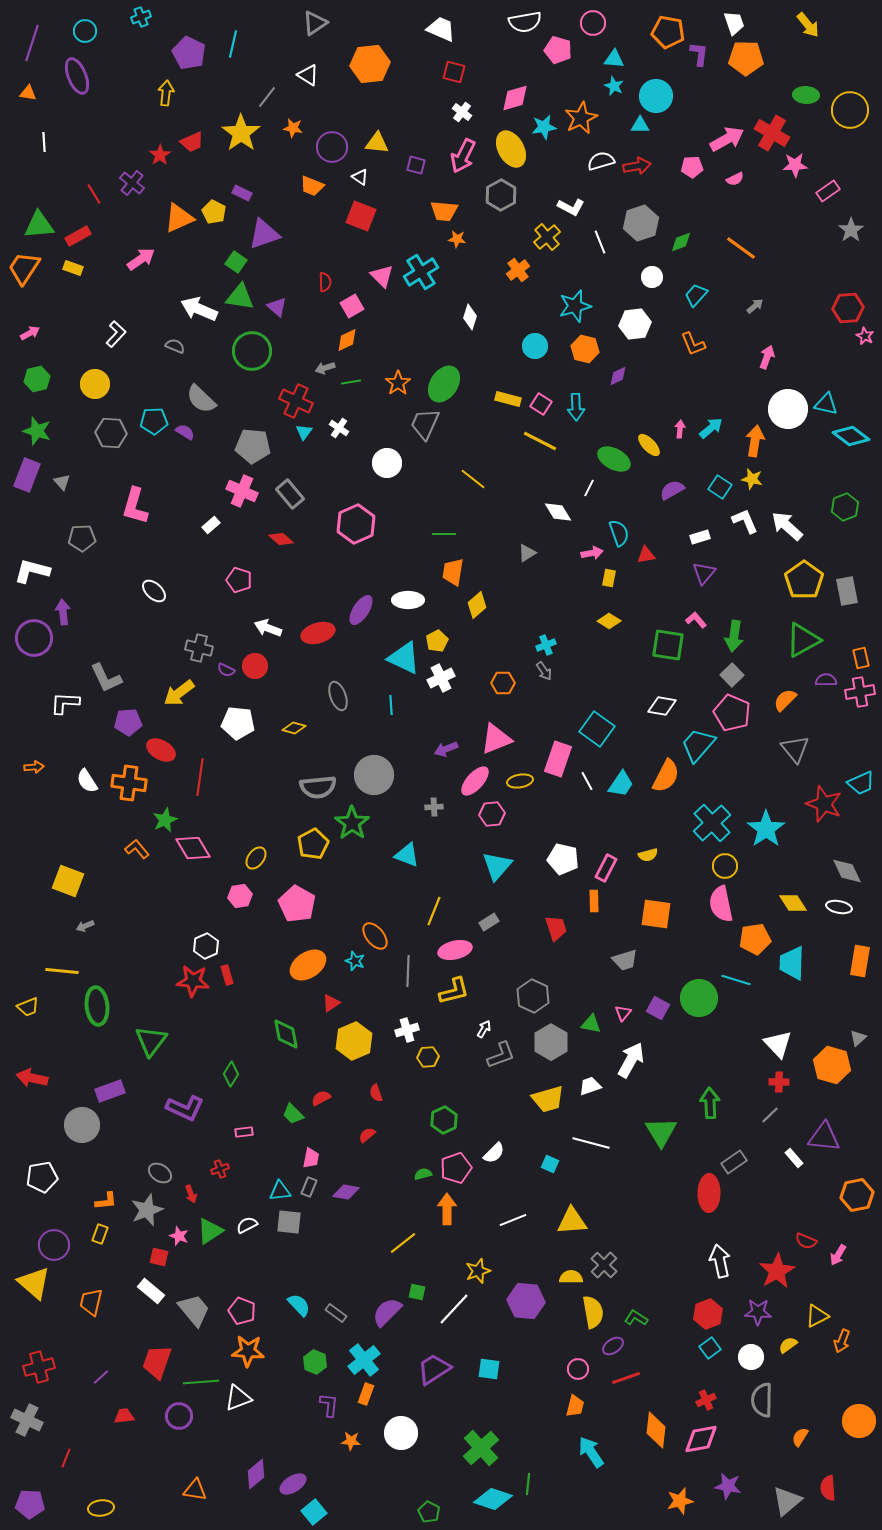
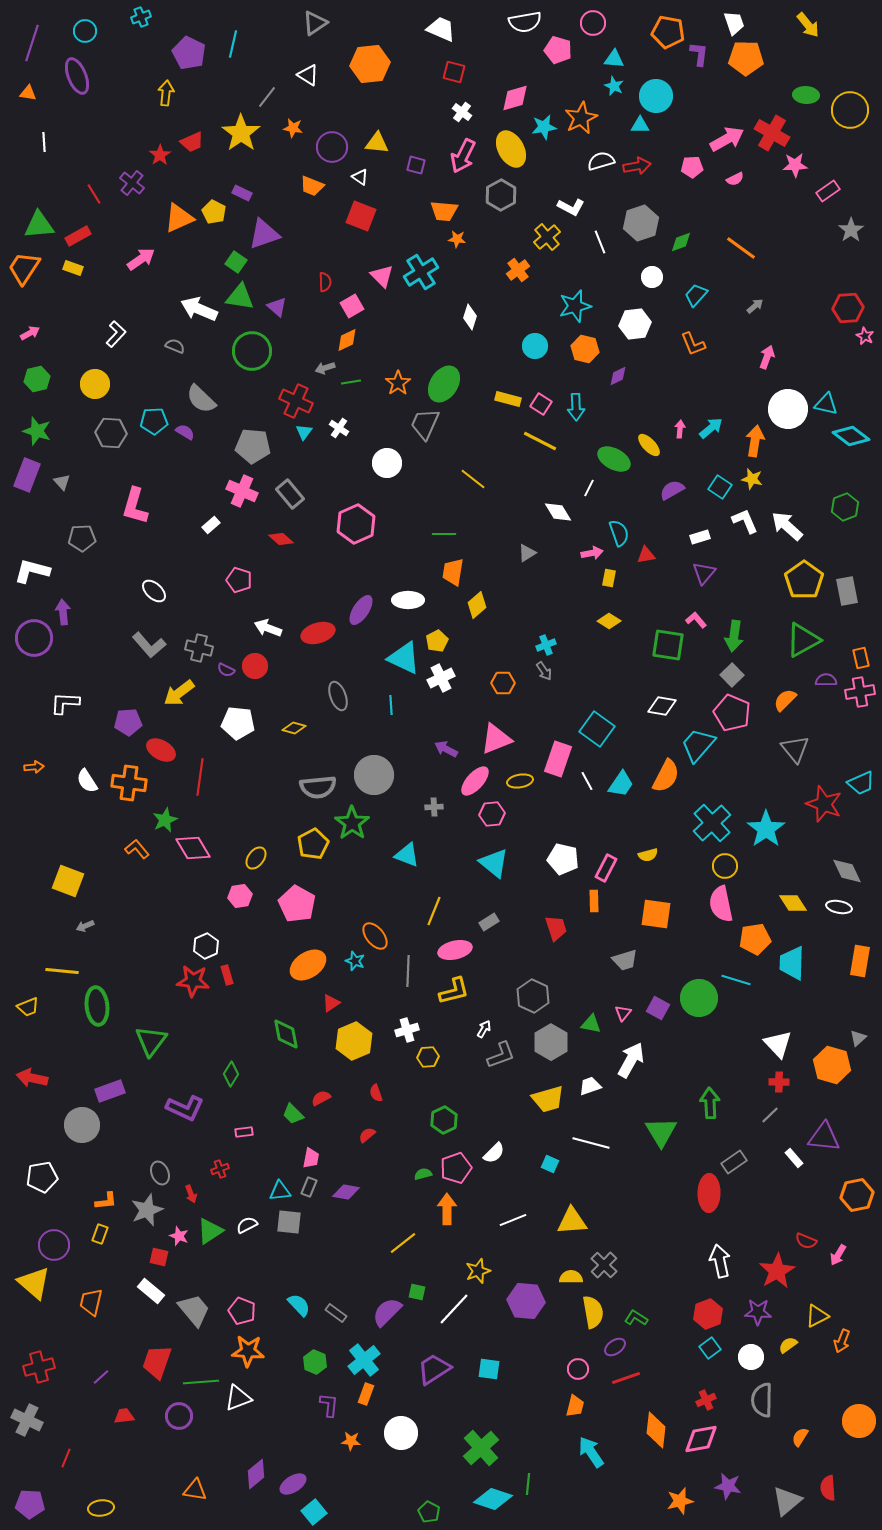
gray L-shape at (106, 678): moved 43 px right, 33 px up; rotated 16 degrees counterclockwise
purple arrow at (446, 749): rotated 50 degrees clockwise
cyan triangle at (497, 866): moved 3 px left, 3 px up; rotated 32 degrees counterclockwise
gray ellipse at (160, 1173): rotated 35 degrees clockwise
purple ellipse at (613, 1346): moved 2 px right, 1 px down
